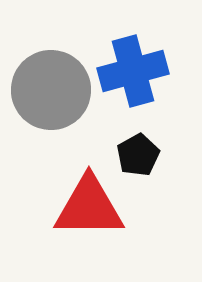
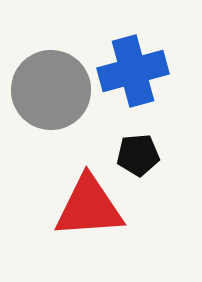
black pentagon: rotated 24 degrees clockwise
red triangle: rotated 4 degrees counterclockwise
